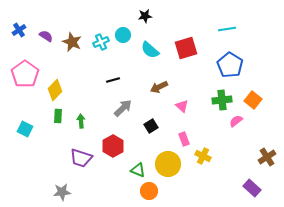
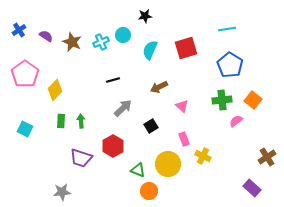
cyan semicircle: rotated 72 degrees clockwise
green rectangle: moved 3 px right, 5 px down
